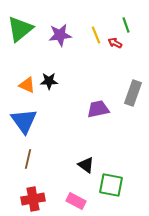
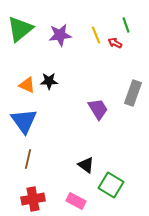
purple trapezoid: rotated 70 degrees clockwise
green square: rotated 20 degrees clockwise
